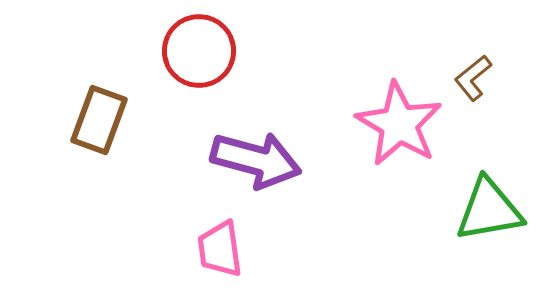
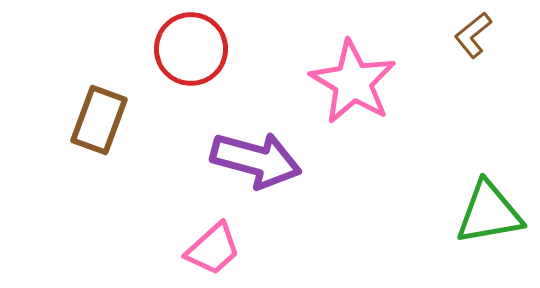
red circle: moved 8 px left, 2 px up
brown L-shape: moved 43 px up
pink star: moved 46 px left, 42 px up
green triangle: moved 3 px down
pink trapezoid: moved 7 px left; rotated 124 degrees counterclockwise
